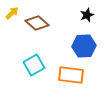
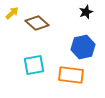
black star: moved 1 px left, 3 px up
blue hexagon: moved 1 px left, 1 px down; rotated 10 degrees counterclockwise
cyan square: rotated 20 degrees clockwise
